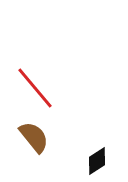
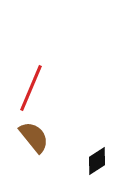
red line: moved 4 px left; rotated 63 degrees clockwise
